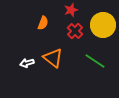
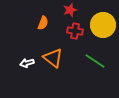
red star: moved 1 px left
red cross: rotated 35 degrees counterclockwise
